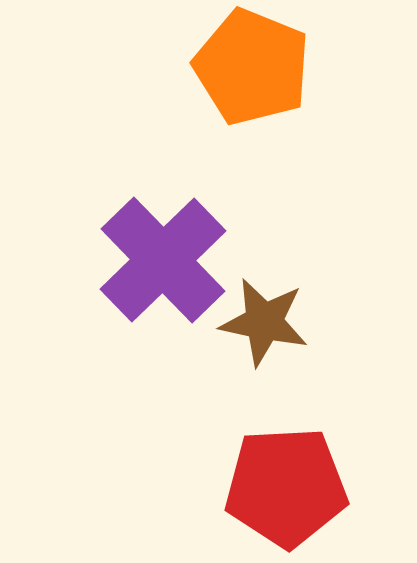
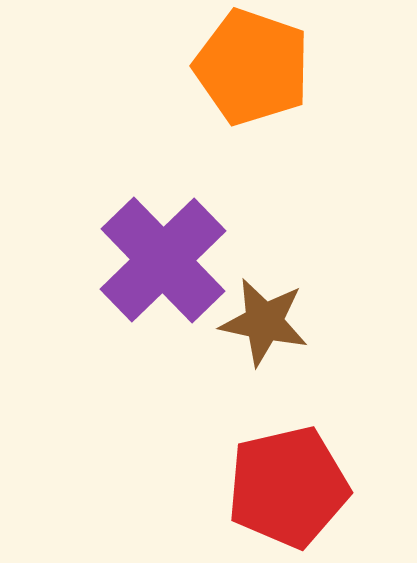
orange pentagon: rotated 3 degrees counterclockwise
red pentagon: moved 2 px right; rotated 10 degrees counterclockwise
